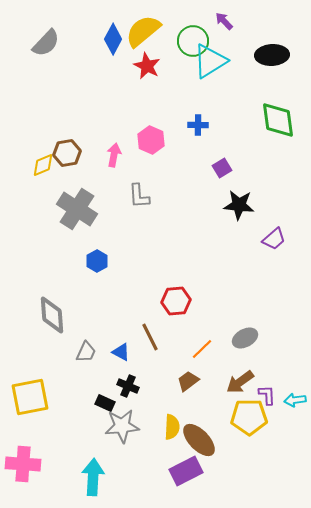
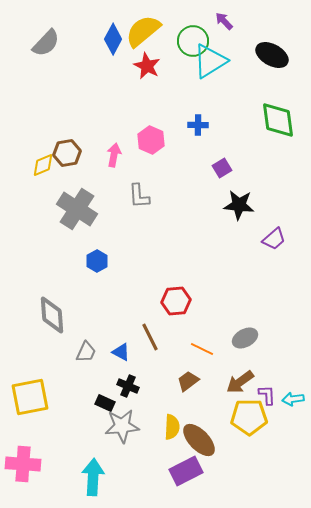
black ellipse at (272, 55): rotated 32 degrees clockwise
orange line at (202, 349): rotated 70 degrees clockwise
cyan arrow at (295, 400): moved 2 px left, 1 px up
